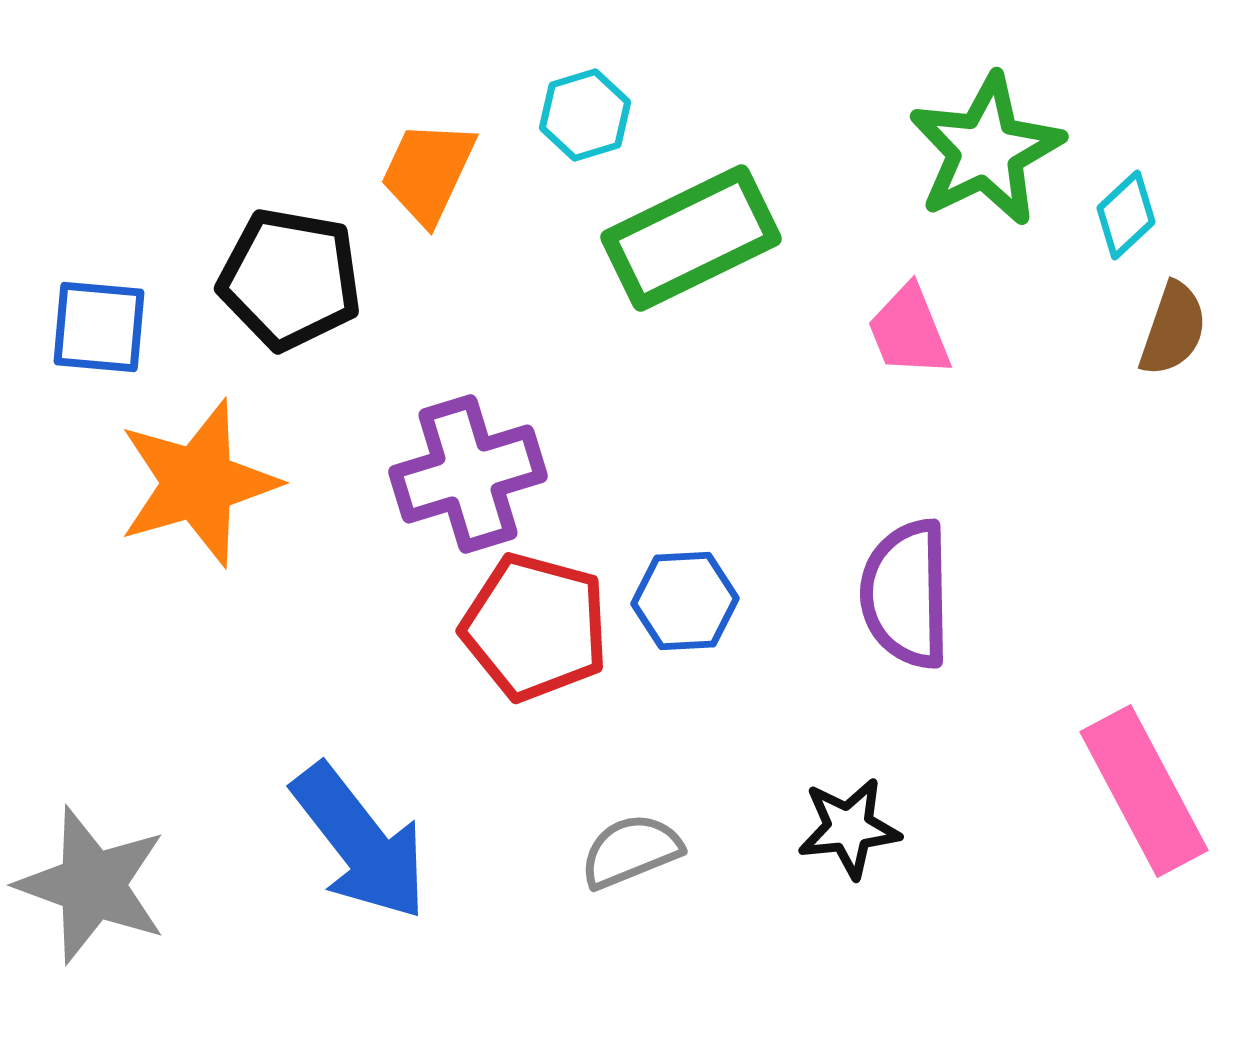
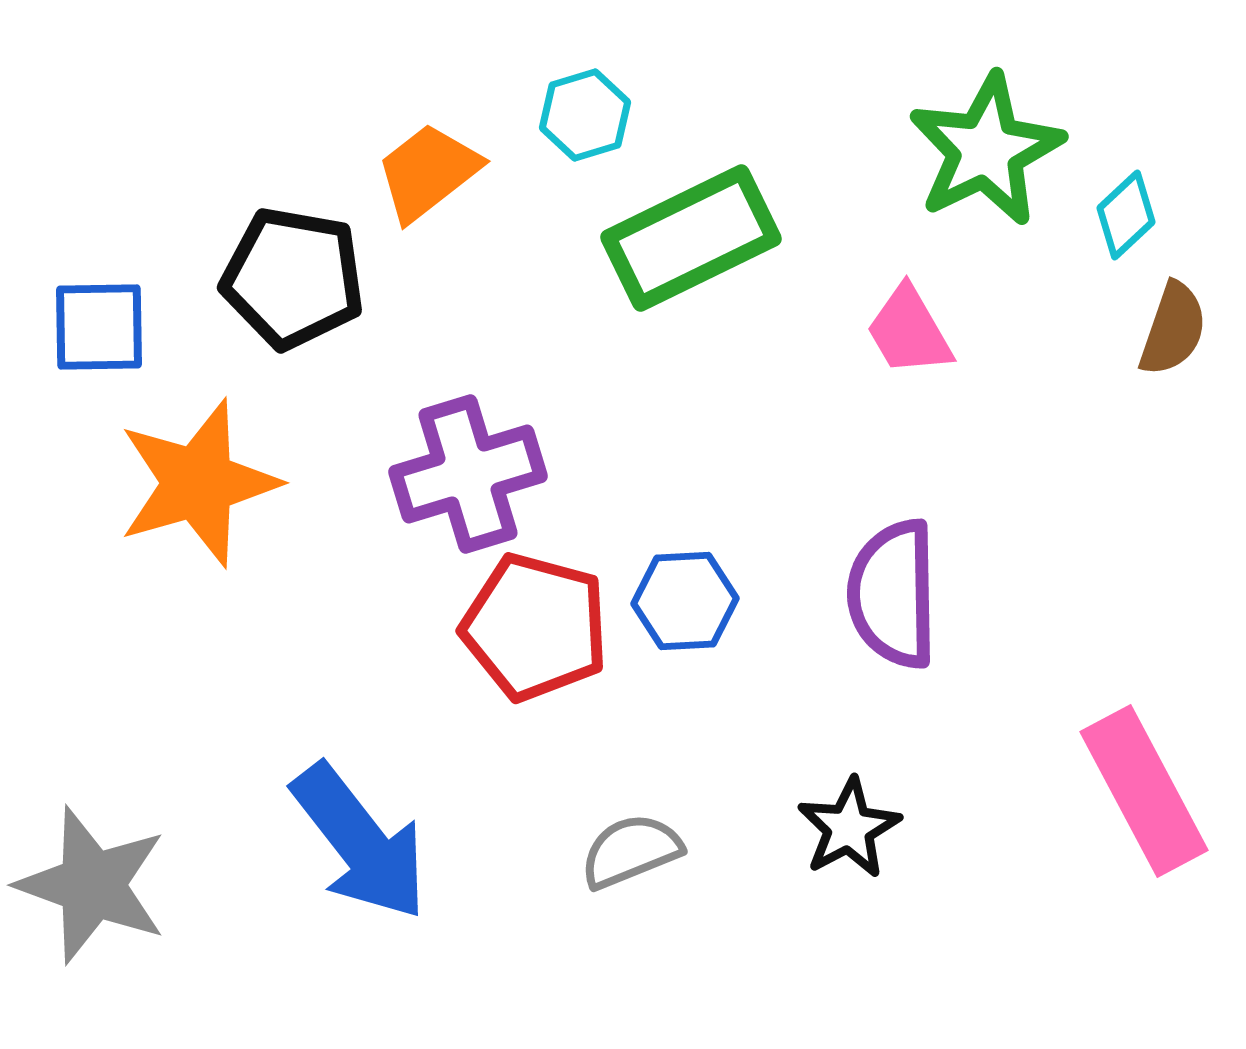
orange trapezoid: rotated 27 degrees clockwise
black pentagon: moved 3 px right, 1 px up
blue square: rotated 6 degrees counterclockwise
pink trapezoid: rotated 8 degrees counterclockwise
purple semicircle: moved 13 px left
black star: rotated 22 degrees counterclockwise
